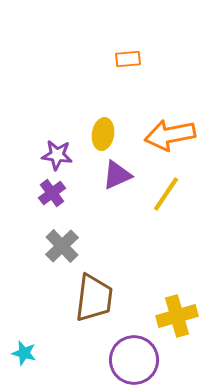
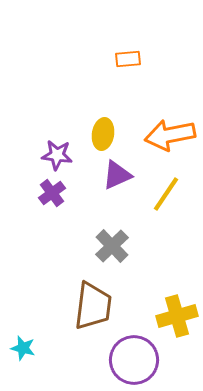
gray cross: moved 50 px right
brown trapezoid: moved 1 px left, 8 px down
cyan star: moved 1 px left, 5 px up
